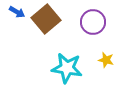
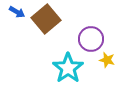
purple circle: moved 2 px left, 17 px down
yellow star: moved 1 px right
cyan star: moved 1 px right; rotated 28 degrees clockwise
